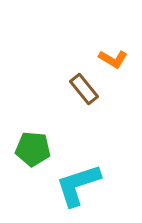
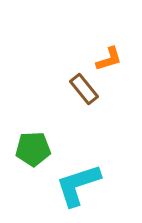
orange L-shape: moved 4 px left; rotated 48 degrees counterclockwise
green pentagon: rotated 8 degrees counterclockwise
